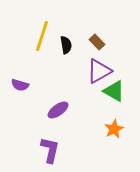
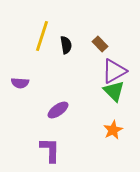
brown rectangle: moved 3 px right, 2 px down
purple triangle: moved 15 px right
purple semicircle: moved 2 px up; rotated 12 degrees counterclockwise
green triangle: rotated 15 degrees clockwise
orange star: moved 1 px left, 1 px down
purple L-shape: rotated 12 degrees counterclockwise
